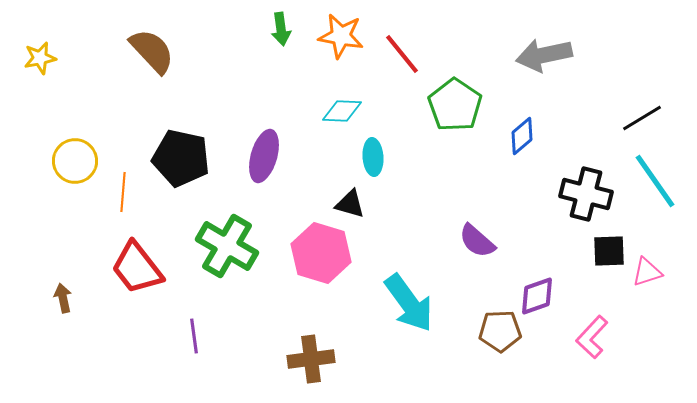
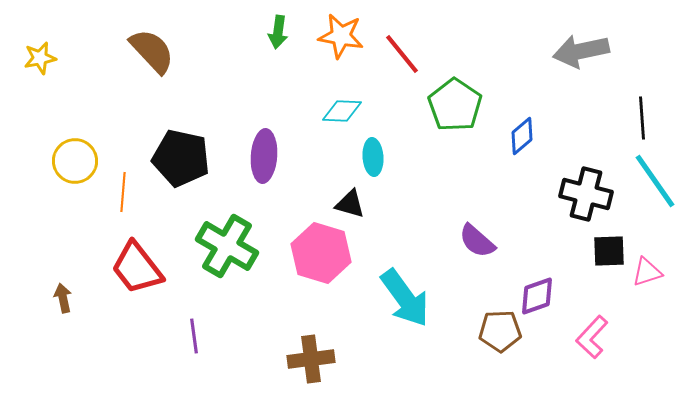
green arrow: moved 3 px left, 3 px down; rotated 16 degrees clockwise
gray arrow: moved 37 px right, 4 px up
black line: rotated 63 degrees counterclockwise
purple ellipse: rotated 12 degrees counterclockwise
cyan arrow: moved 4 px left, 5 px up
